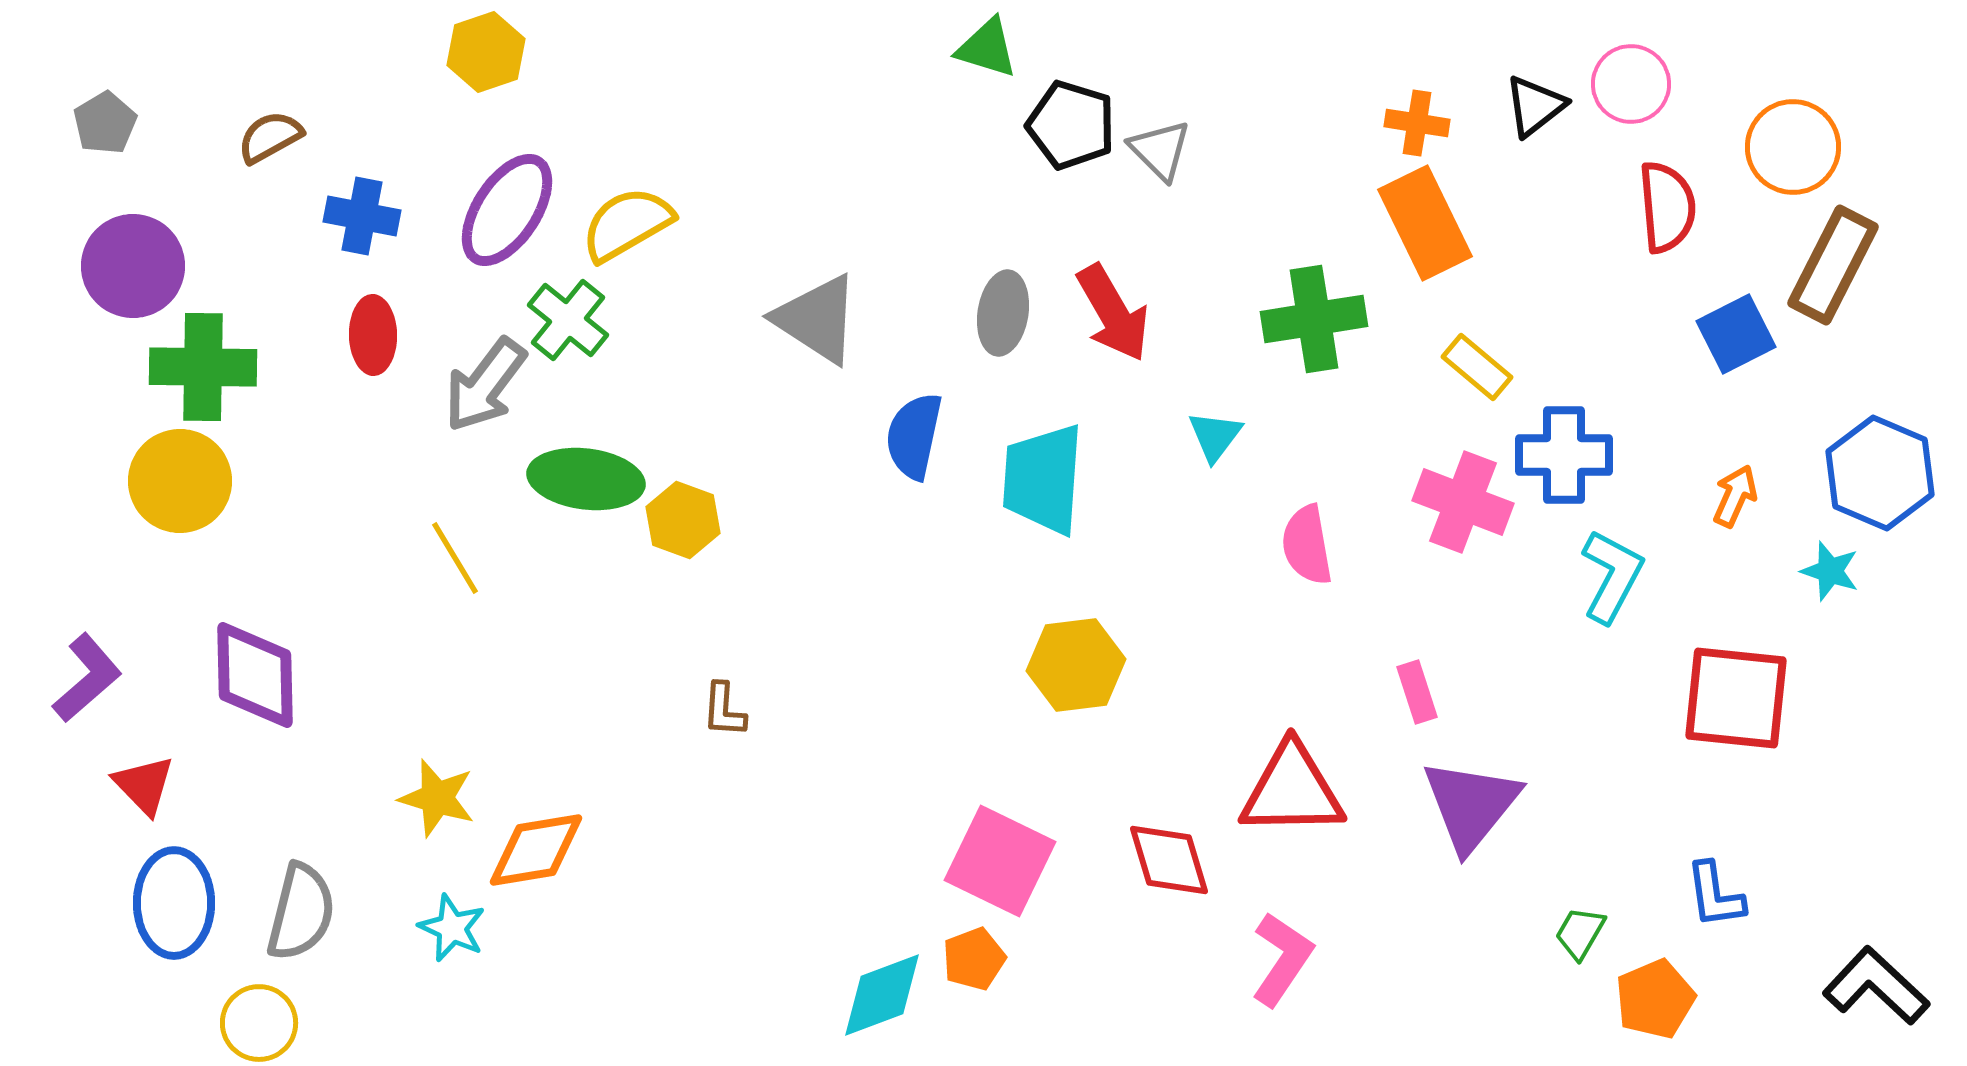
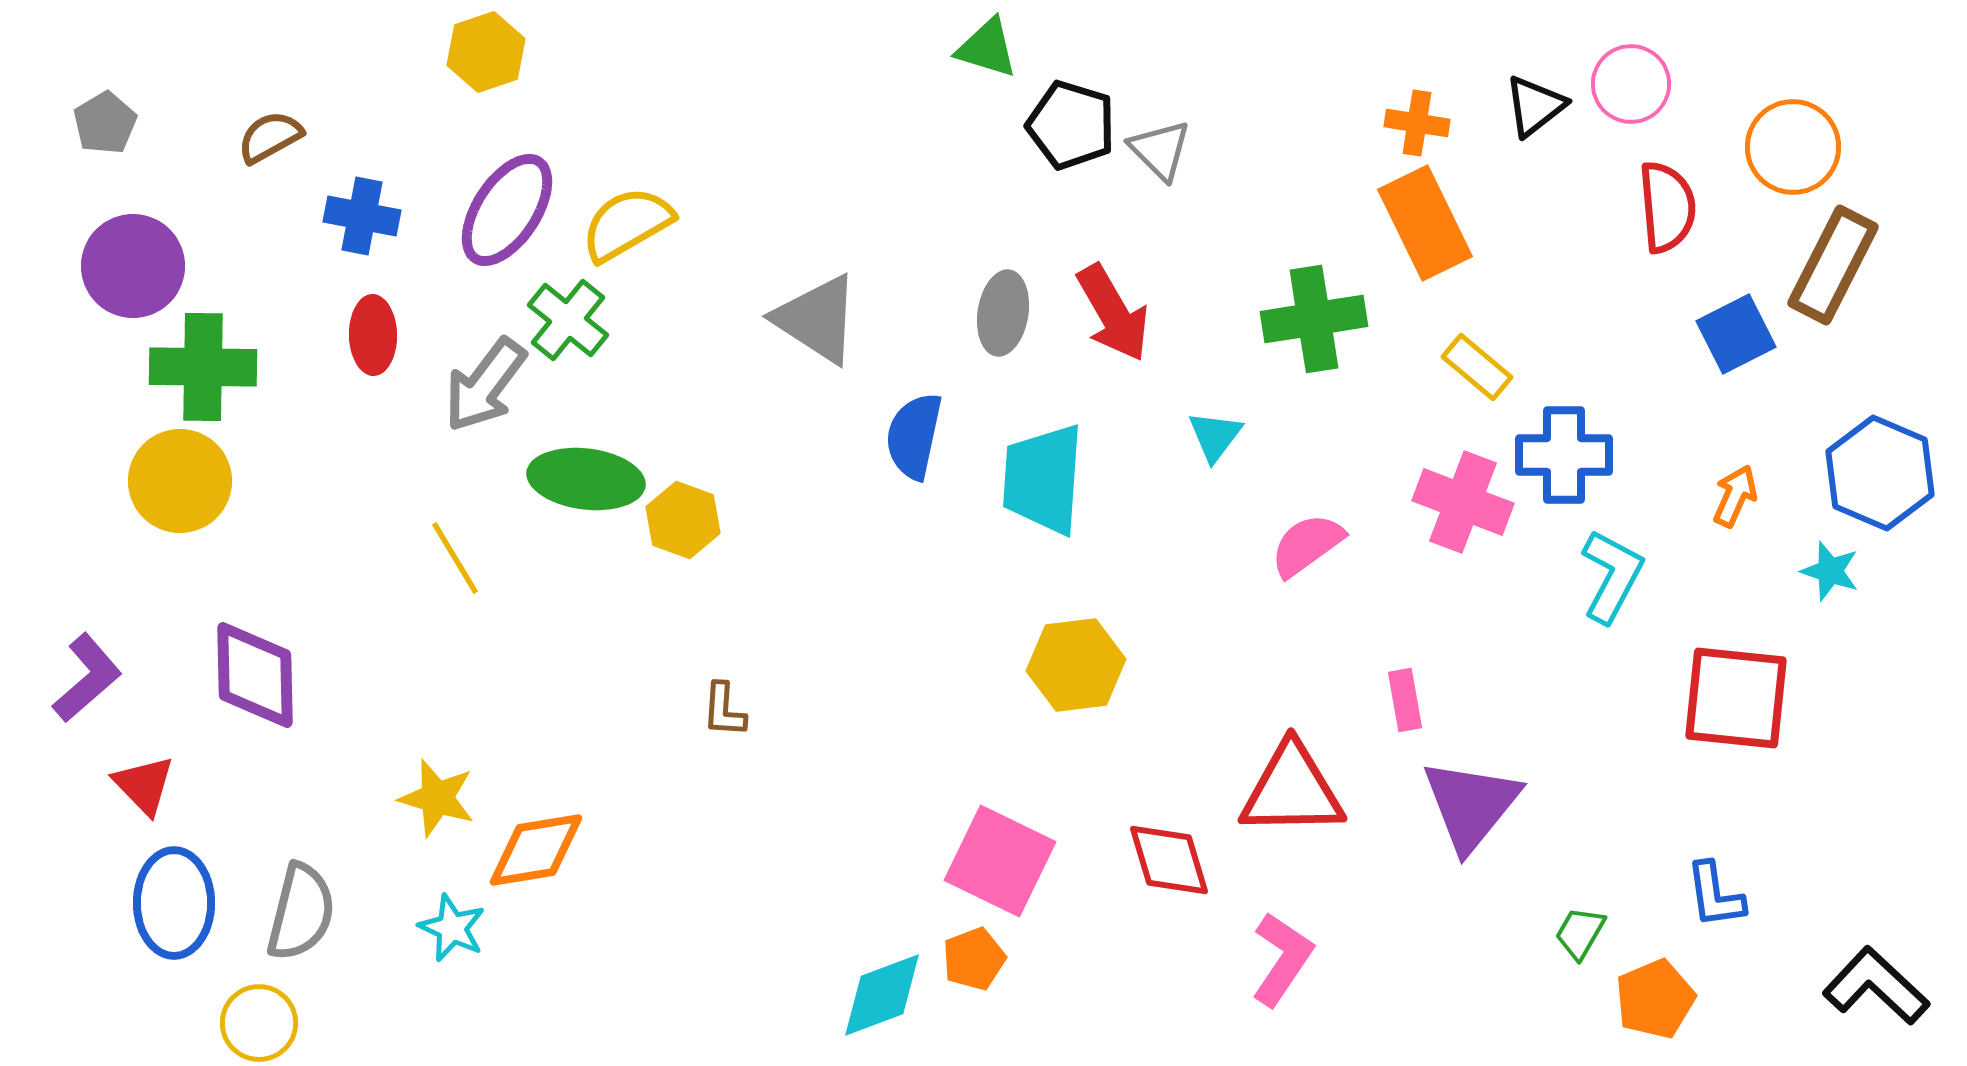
pink semicircle at (1307, 545): rotated 64 degrees clockwise
pink rectangle at (1417, 692): moved 12 px left, 8 px down; rotated 8 degrees clockwise
